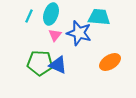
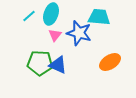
cyan line: rotated 24 degrees clockwise
